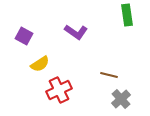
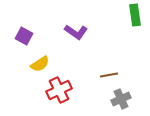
green rectangle: moved 8 px right
brown line: rotated 24 degrees counterclockwise
gray cross: rotated 18 degrees clockwise
